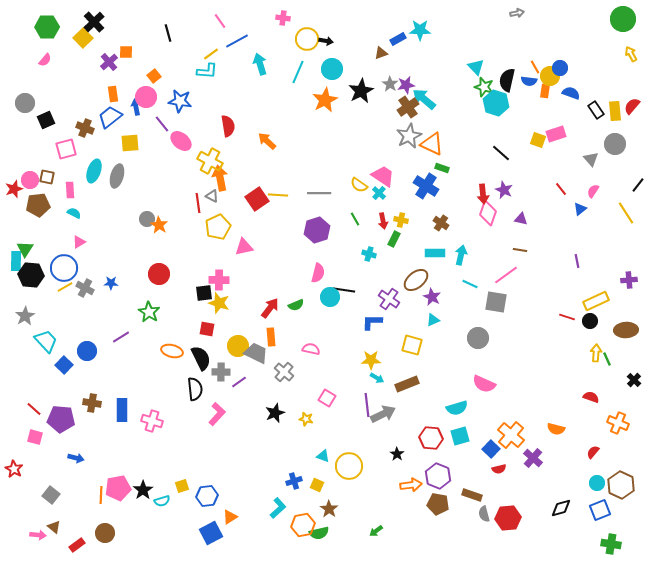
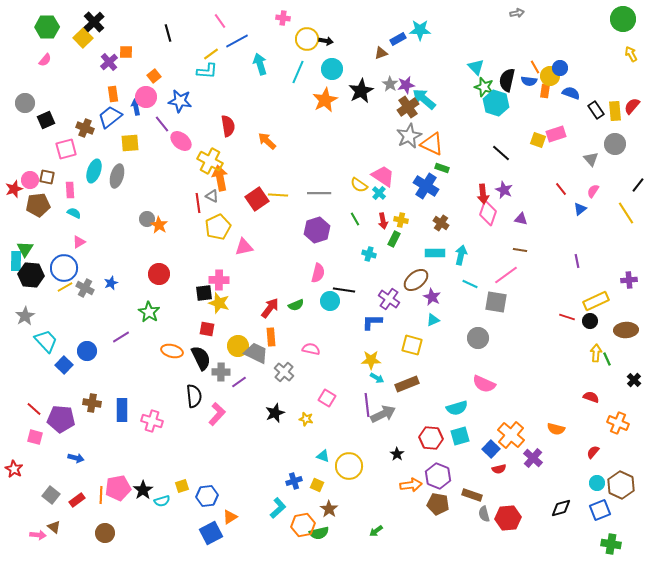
blue star at (111, 283): rotated 24 degrees counterclockwise
cyan circle at (330, 297): moved 4 px down
black semicircle at (195, 389): moved 1 px left, 7 px down
red rectangle at (77, 545): moved 45 px up
